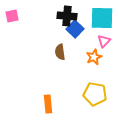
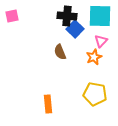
cyan square: moved 2 px left, 2 px up
pink triangle: moved 3 px left
brown semicircle: rotated 14 degrees counterclockwise
